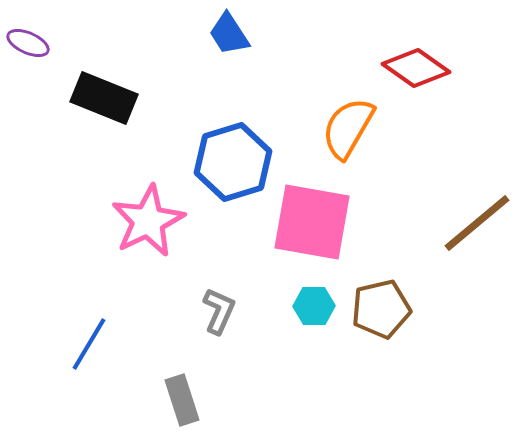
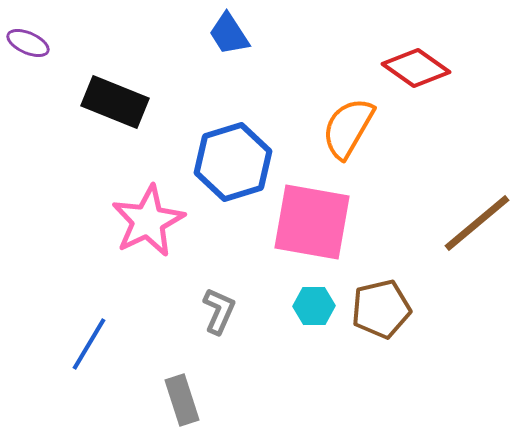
black rectangle: moved 11 px right, 4 px down
